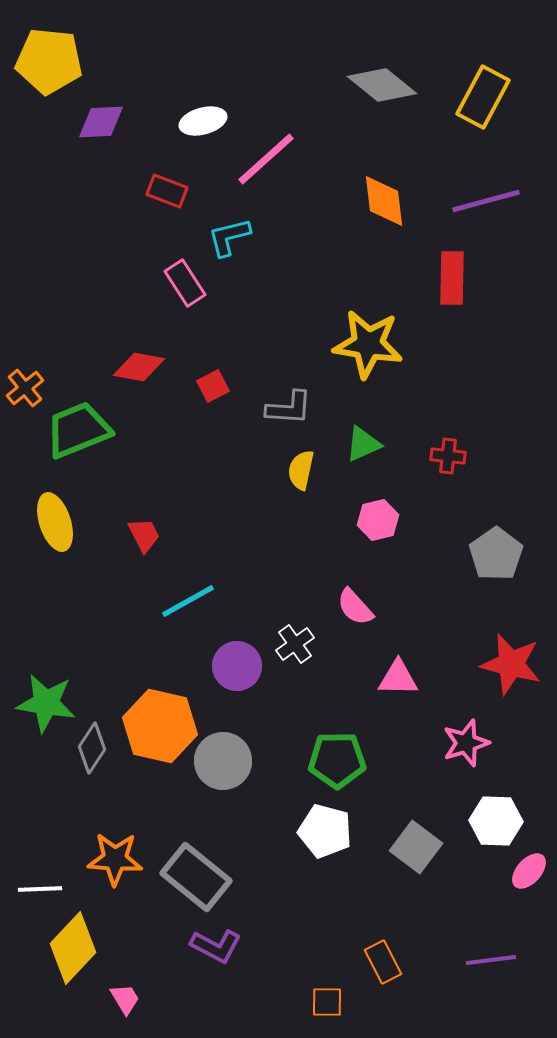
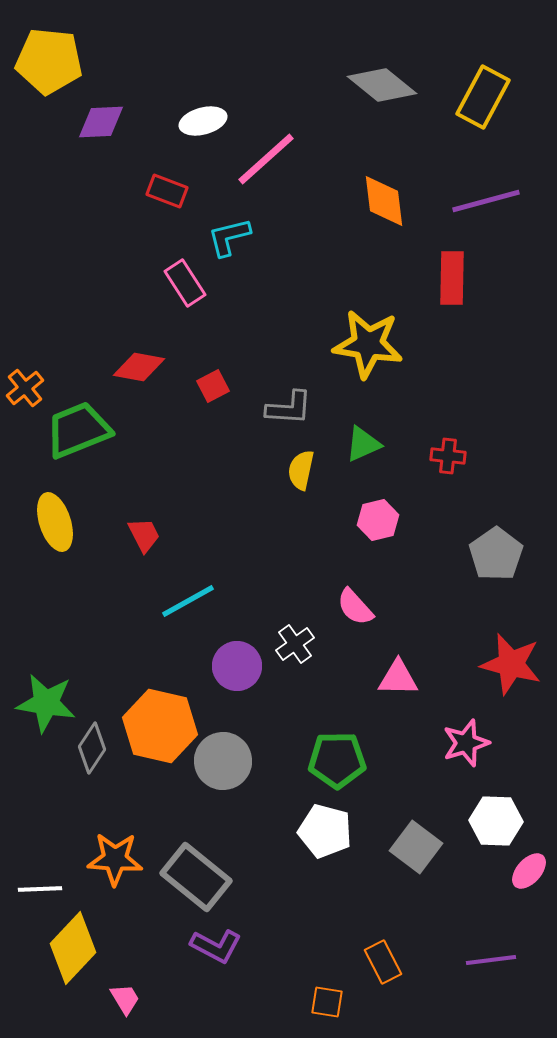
orange square at (327, 1002): rotated 8 degrees clockwise
